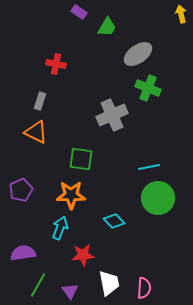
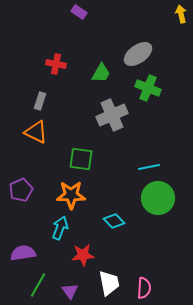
green trapezoid: moved 6 px left, 46 px down
